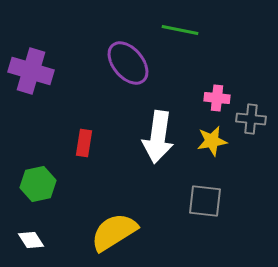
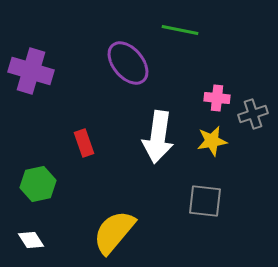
gray cross: moved 2 px right, 5 px up; rotated 24 degrees counterclockwise
red rectangle: rotated 28 degrees counterclockwise
yellow semicircle: rotated 18 degrees counterclockwise
